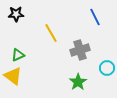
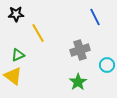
yellow line: moved 13 px left
cyan circle: moved 3 px up
